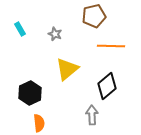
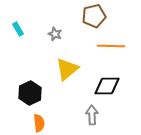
cyan rectangle: moved 2 px left
black diamond: rotated 40 degrees clockwise
